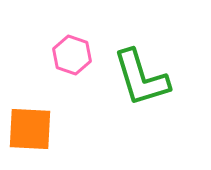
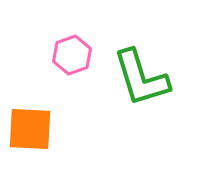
pink hexagon: rotated 21 degrees clockwise
